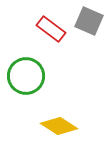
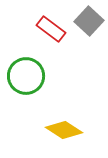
gray square: rotated 20 degrees clockwise
yellow diamond: moved 5 px right, 4 px down
